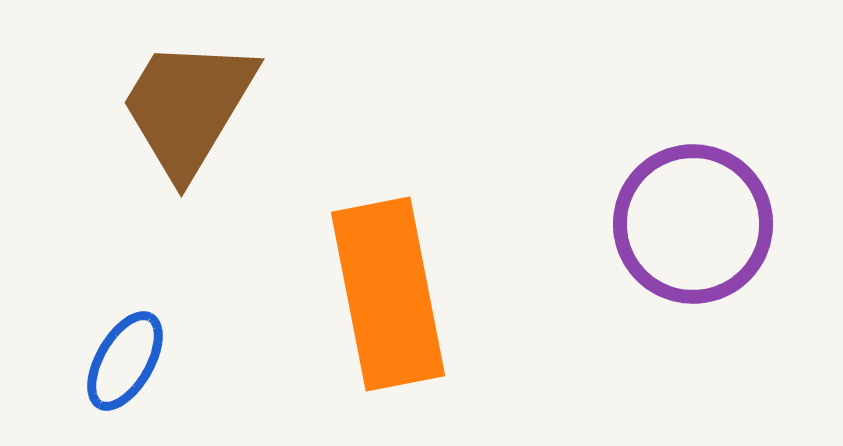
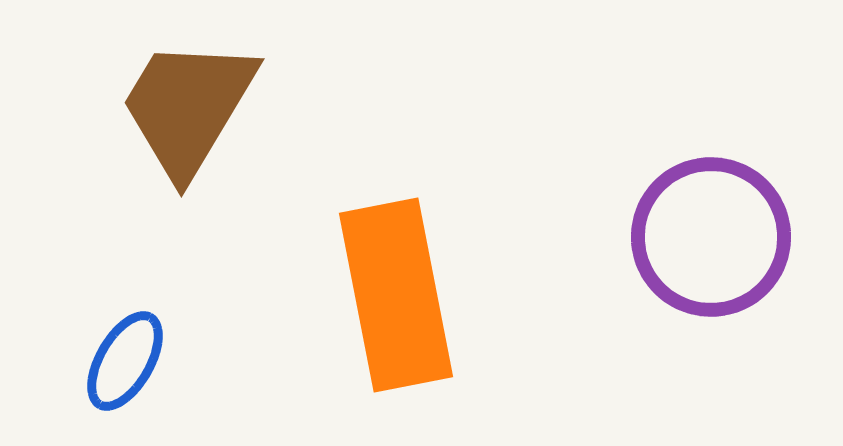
purple circle: moved 18 px right, 13 px down
orange rectangle: moved 8 px right, 1 px down
